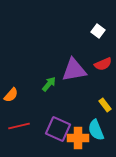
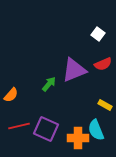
white square: moved 3 px down
purple triangle: rotated 12 degrees counterclockwise
yellow rectangle: rotated 24 degrees counterclockwise
purple square: moved 12 px left
